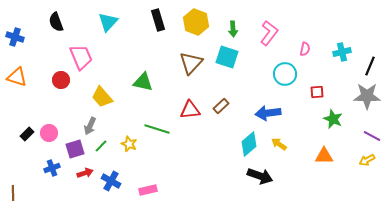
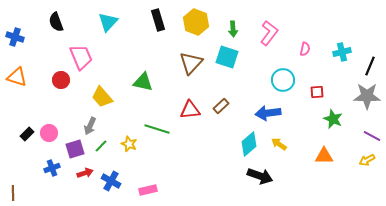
cyan circle at (285, 74): moved 2 px left, 6 px down
